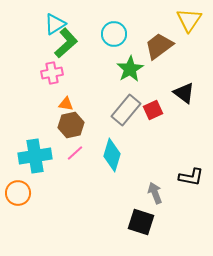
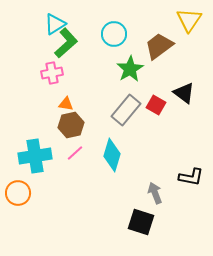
red square: moved 3 px right, 5 px up; rotated 36 degrees counterclockwise
